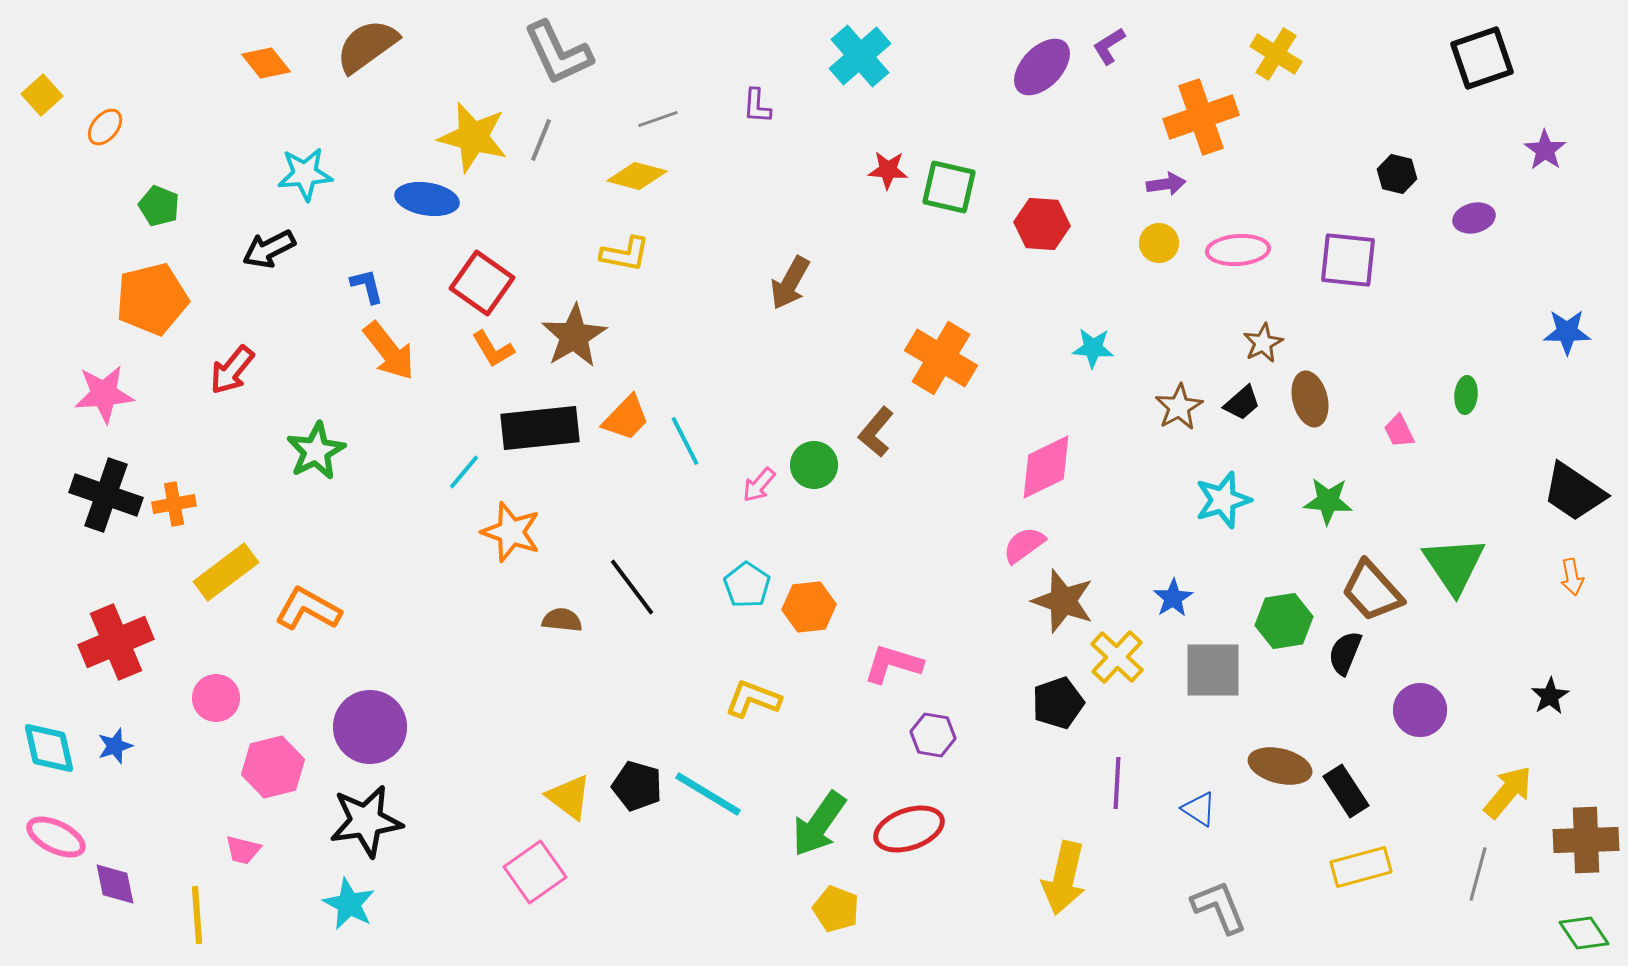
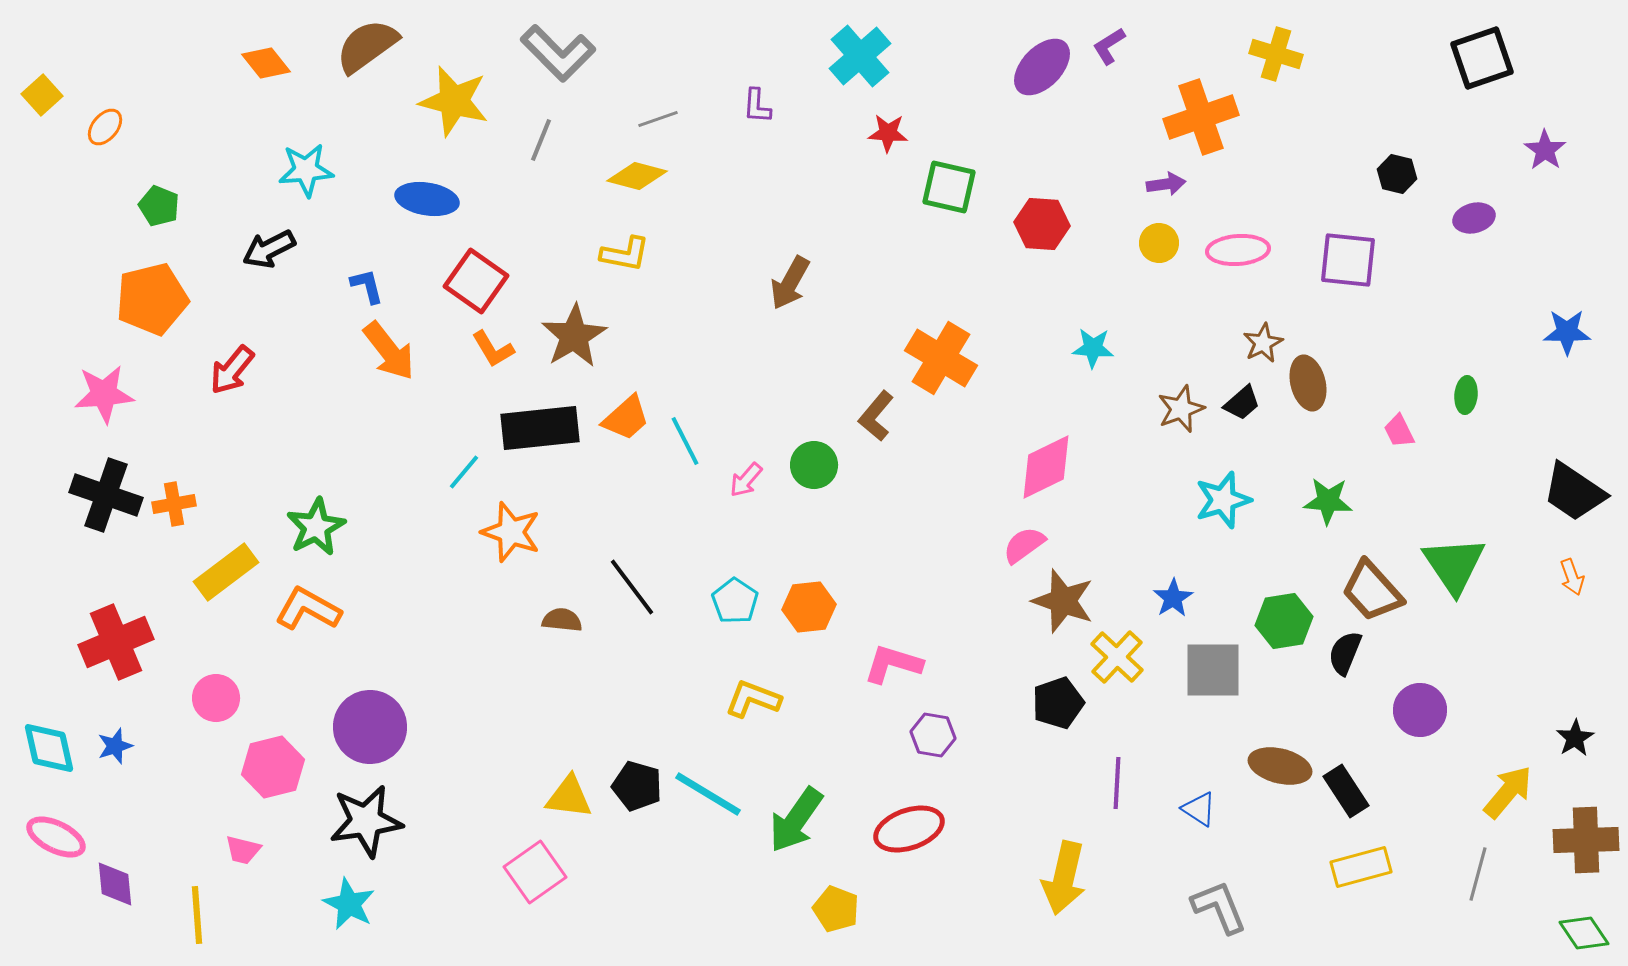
gray L-shape at (558, 53): rotated 20 degrees counterclockwise
yellow cross at (1276, 54): rotated 15 degrees counterclockwise
yellow star at (473, 137): moved 19 px left, 36 px up
red star at (888, 170): moved 37 px up
cyan star at (305, 174): moved 1 px right, 4 px up
red square at (482, 283): moved 6 px left, 2 px up
brown ellipse at (1310, 399): moved 2 px left, 16 px up
brown star at (1179, 407): moved 2 px right, 2 px down; rotated 9 degrees clockwise
orange trapezoid at (626, 418): rotated 4 degrees clockwise
brown L-shape at (876, 432): moved 16 px up
green star at (316, 451): moved 76 px down
pink arrow at (759, 485): moved 13 px left, 5 px up
orange arrow at (1572, 577): rotated 9 degrees counterclockwise
cyan pentagon at (747, 585): moved 12 px left, 16 px down
black star at (1550, 696): moved 25 px right, 42 px down
yellow triangle at (569, 797): rotated 30 degrees counterclockwise
green arrow at (819, 824): moved 23 px left, 4 px up
purple diamond at (115, 884): rotated 6 degrees clockwise
